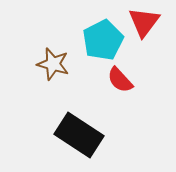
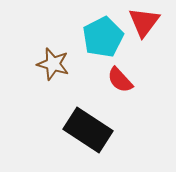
cyan pentagon: moved 3 px up
black rectangle: moved 9 px right, 5 px up
